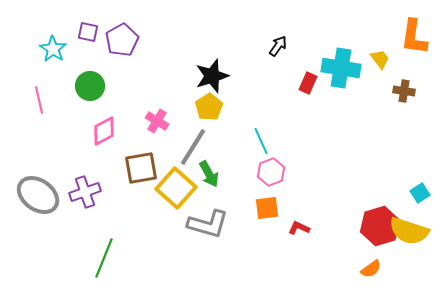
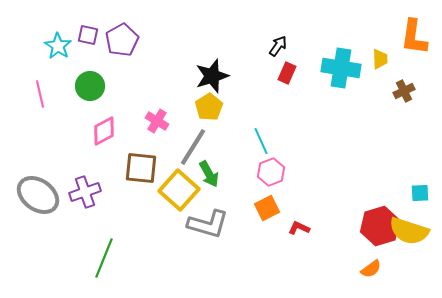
purple square: moved 3 px down
cyan star: moved 5 px right, 3 px up
yellow trapezoid: rotated 35 degrees clockwise
red rectangle: moved 21 px left, 10 px up
brown cross: rotated 35 degrees counterclockwise
pink line: moved 1 px right, 6 px up
brown square: rotated 16 degrees clockwise
yellow square: moved 3 px right, 2 px down
cyan square: rotated 30 degrees clockwise
orange square: rotated 20 degrees counterclockwise
